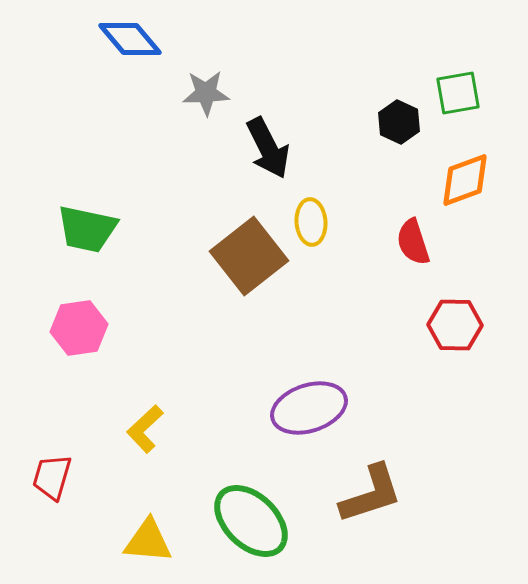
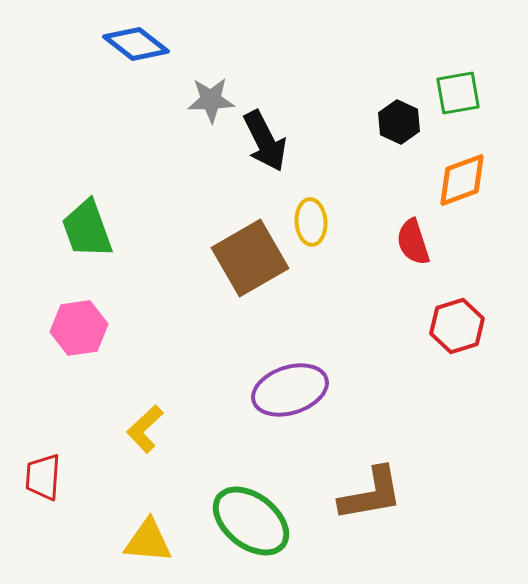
blue diamond: moved 6 px right, 5 px down; rotated 12 degrees counterclockwise
gray star: moved 5 px right, 7 px down
black arrow: moved 3 px left, 7 px up
orange diamond: moved 3 px left
green trapezoid: rotated 58 degrees clockwise
brown square: moved 1 px right, 2 px down; rotated 8 degrees clockwise
red hexagon: moved 2 px right, 1 px down; rotated 18 degrees counterclockwise
purple ellipse: moved 19 px left, 18 px up
red trapezoid: moved 9 px left; rotated 12 degrees counterclockwise
brown L-shape: rotated 8 degrees clockwise
green ellipse: rotated 6 degrees counterclockwise
